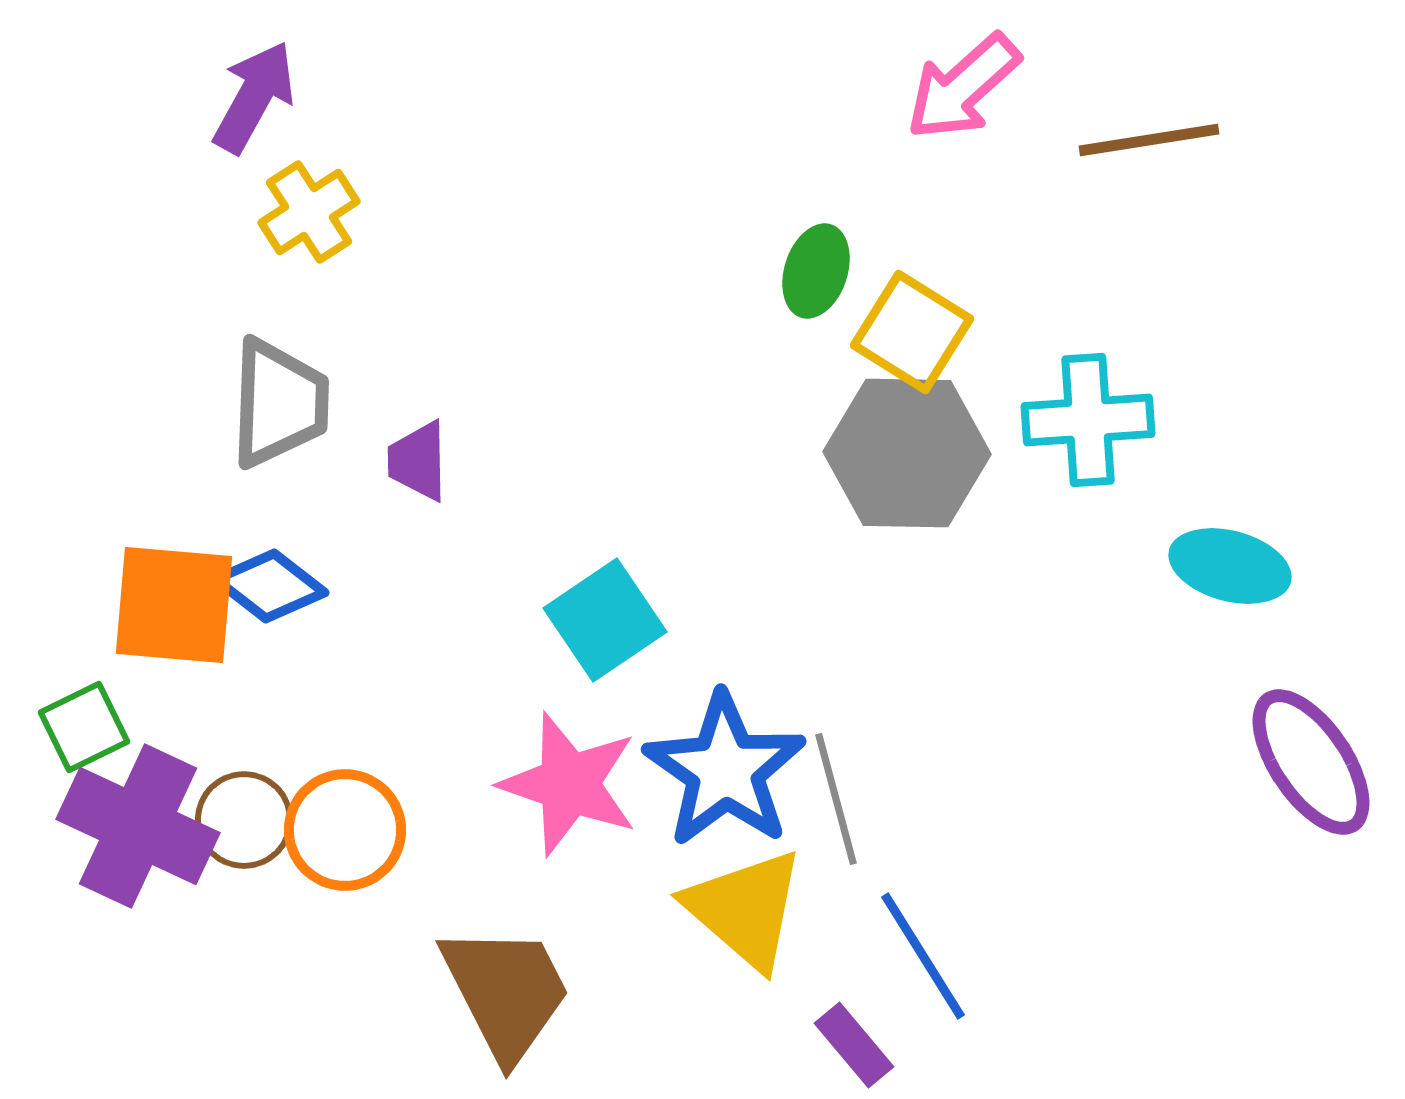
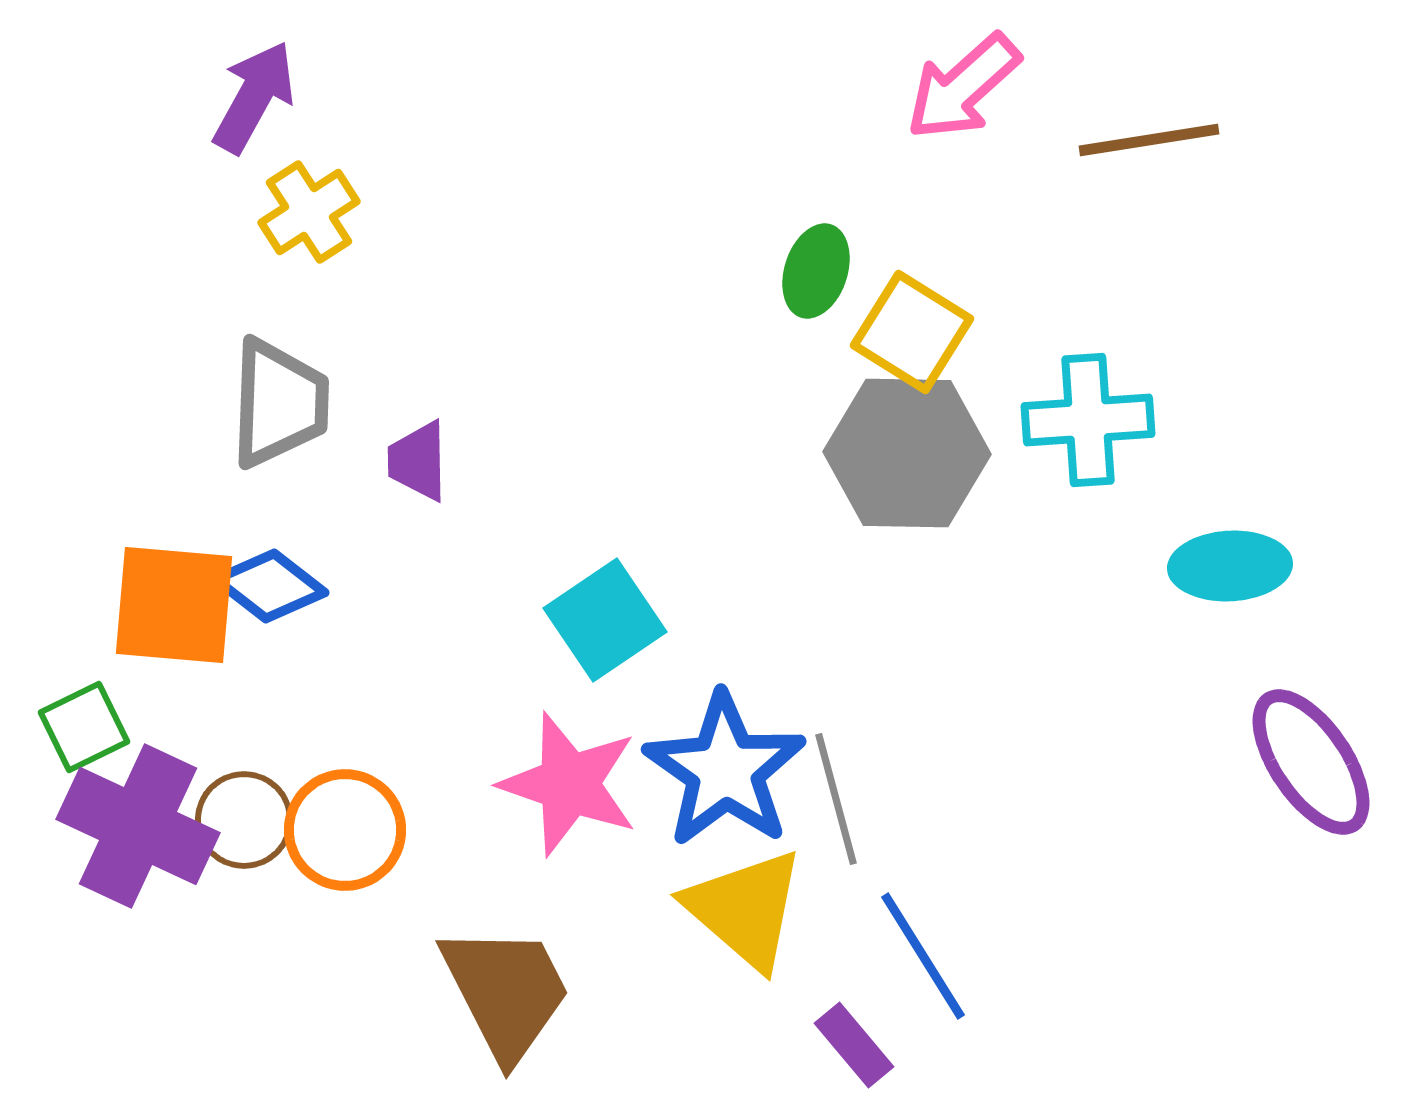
cyan ellipse: rotated 18 degrees counterclockwise
